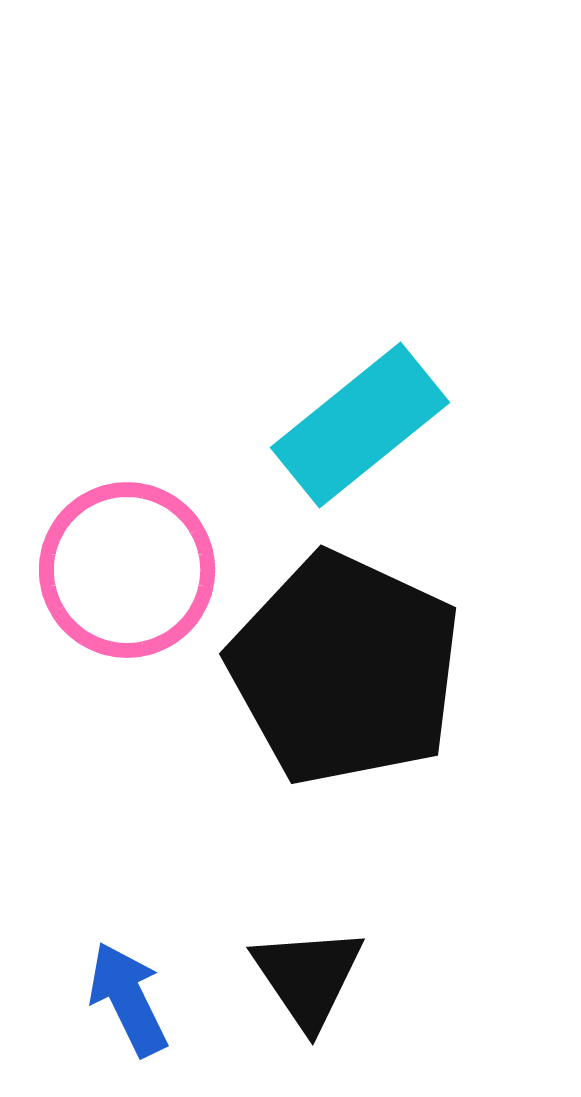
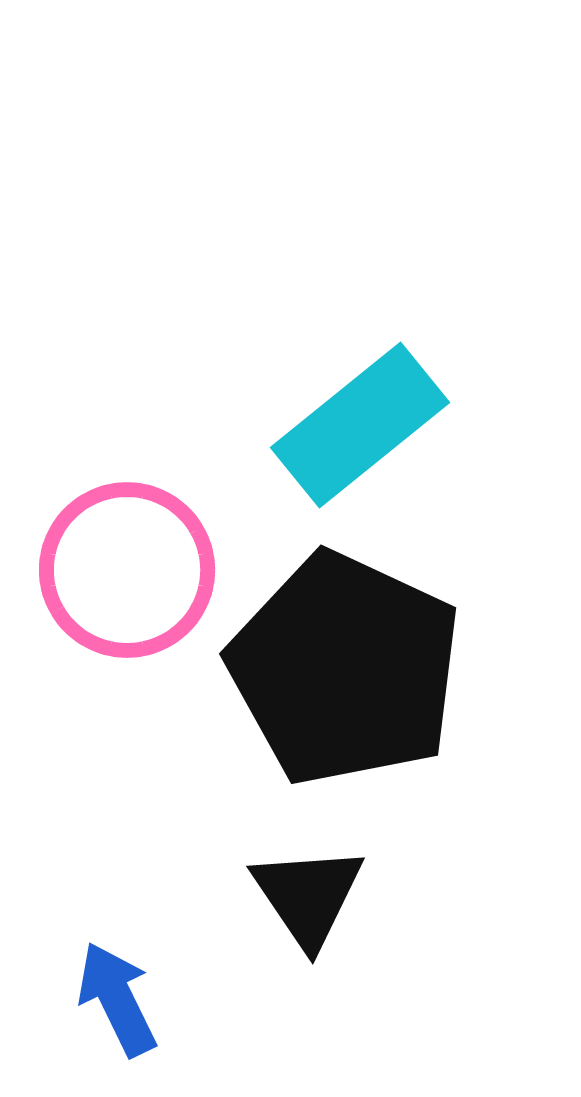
black triangle: moved 81 px up
blue arrow: moved 11 px left
